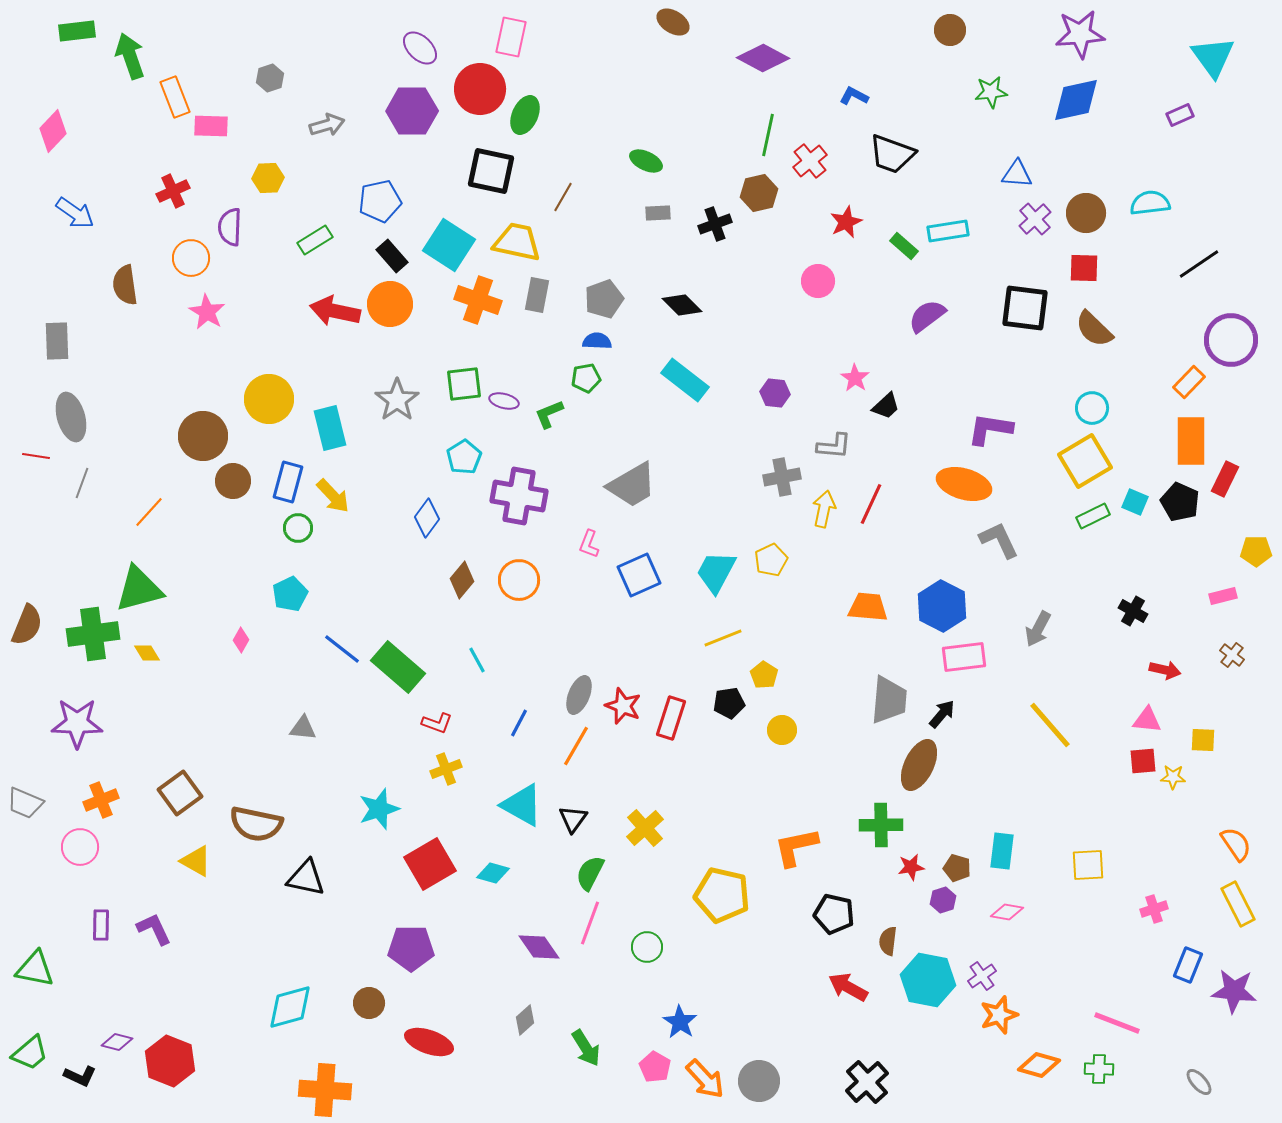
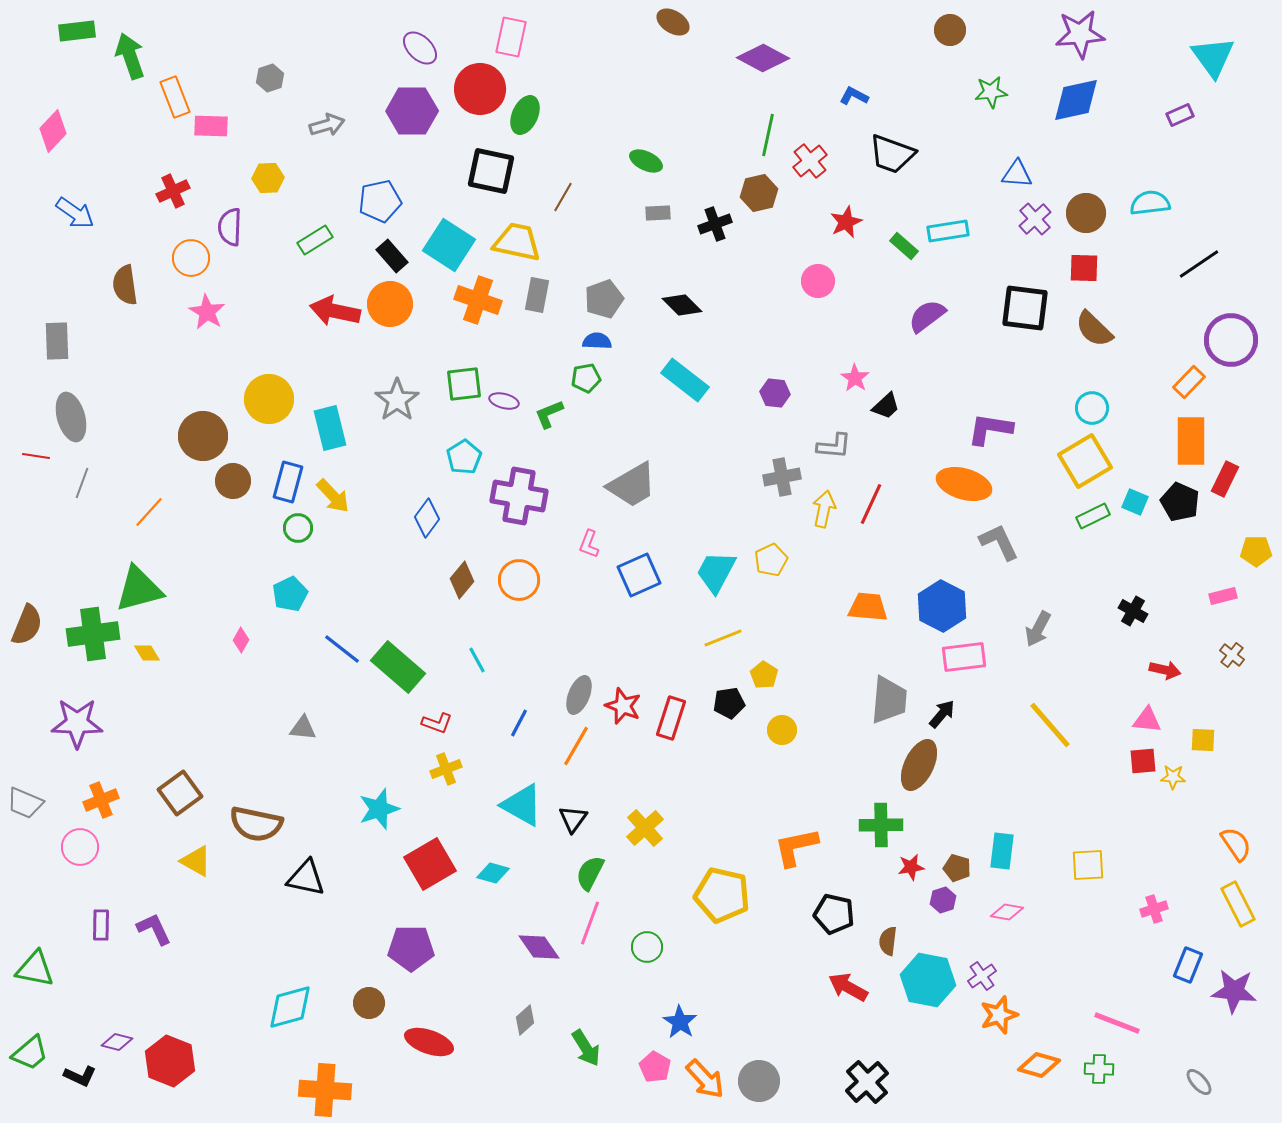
gray L-shape at (999, 540): moved 2 px down
